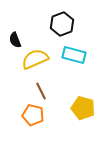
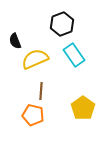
black semicircle: moved 1 px down
cyan rectangle: rotated 40 degrees clockwise
brown line: rotated 30 degrees clockwise
yellow pentagon: rotated 20 degrees clockwise
